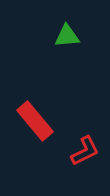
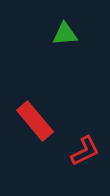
green triangle: moved 2 px left, 2 px up
